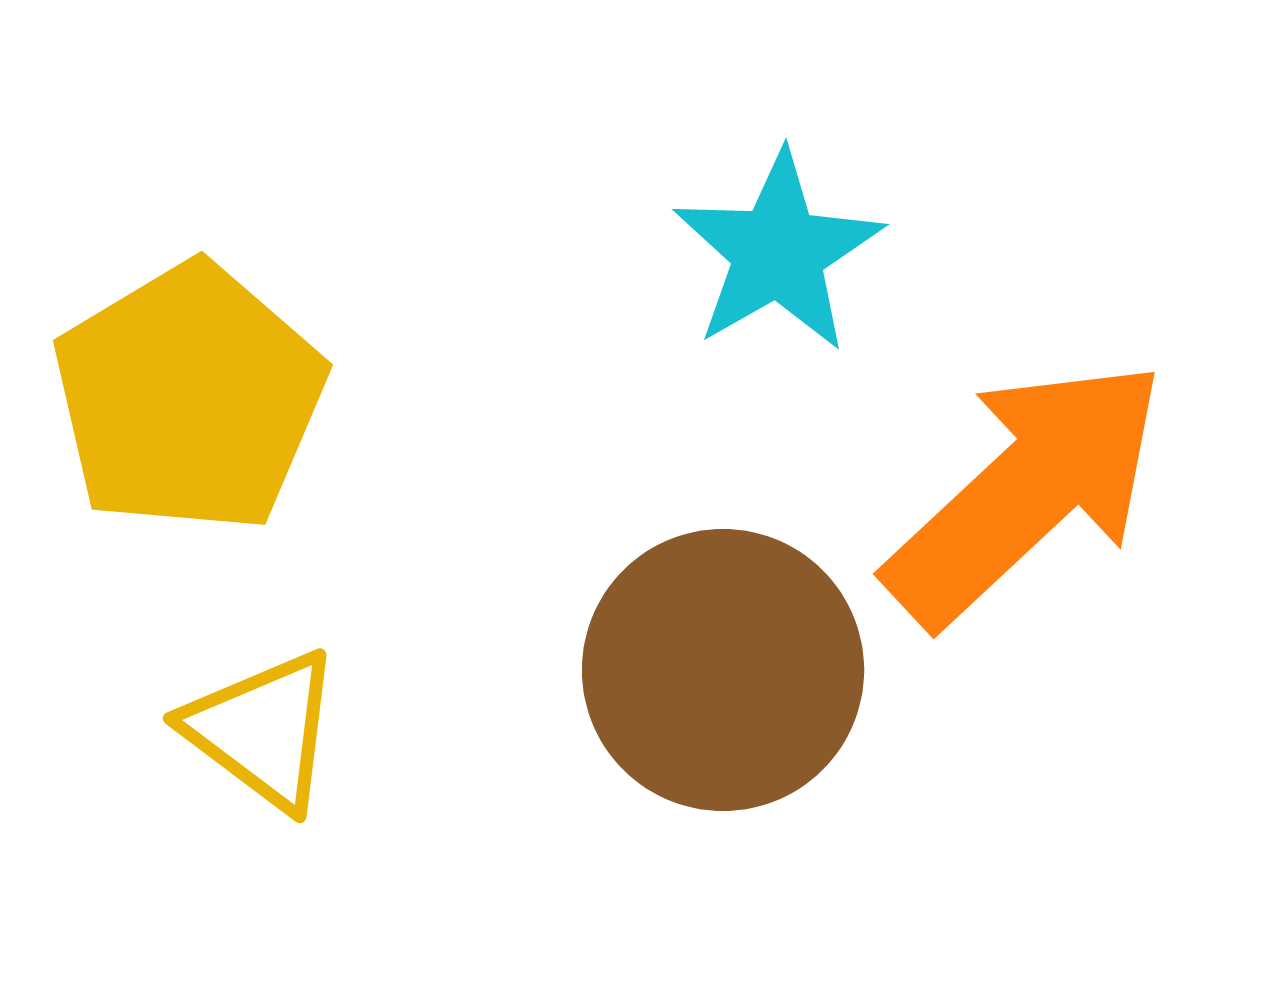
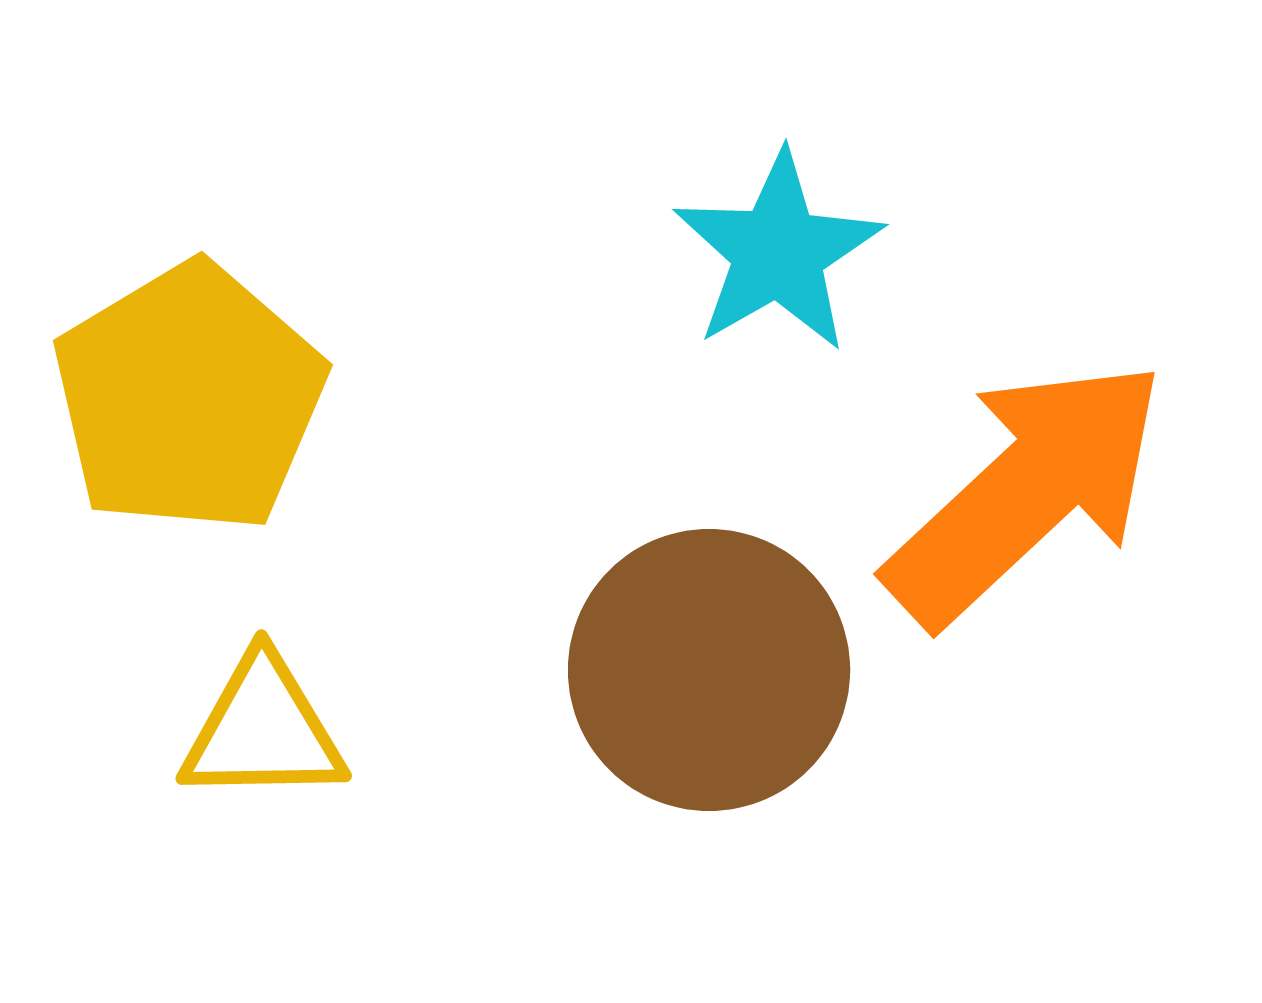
brown circle: moved 14 px left
yellow triangle: rotated 38 degrees counterclockwise
